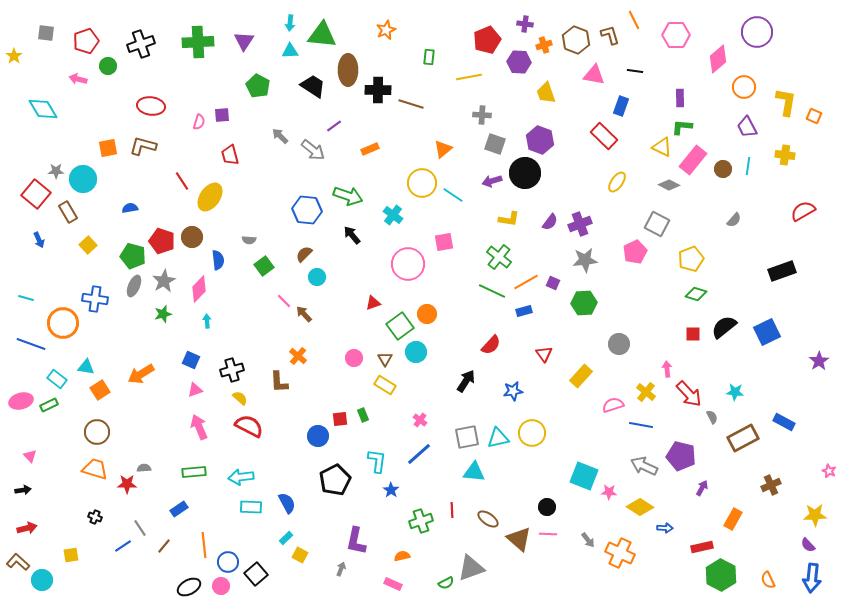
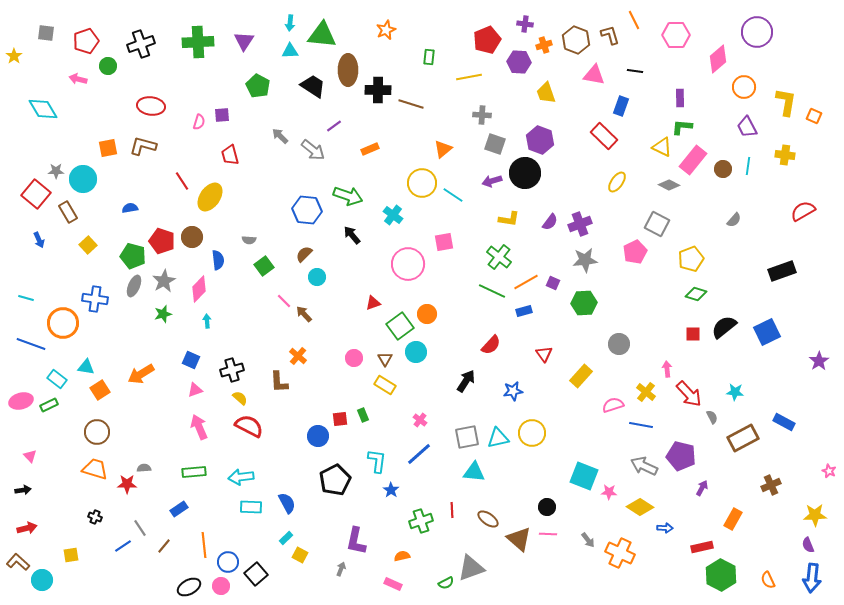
purple semicircle at (808, 545): rotated 21 degrees clockwise
